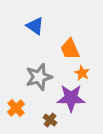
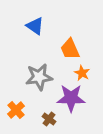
gray star: rotated 8 degrees clockwise
orange cross: moved 2 px down
brown cross: moved 1 px left, 1 px up
